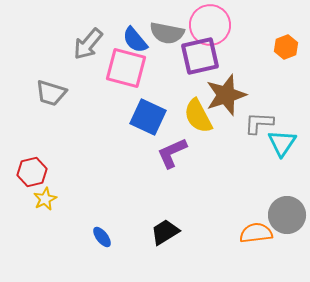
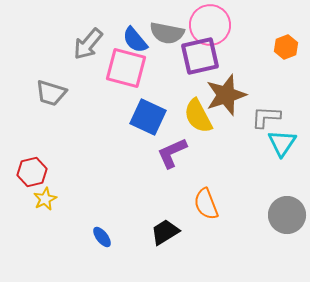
gray L-shape: moved 7 px right, 6 px up
orange semicircle: moved 50 px left, 29 px up; rotated 104 degrees counterclockwise
